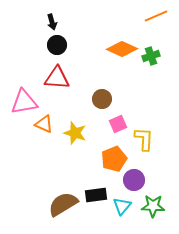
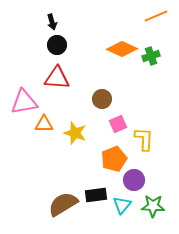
orange triangle: rotated 24 degrees counterclockwise
cyan triangle: moved 1 px up
